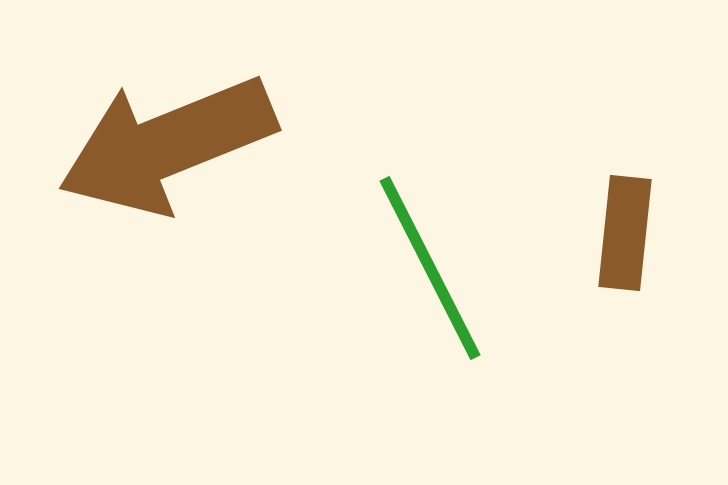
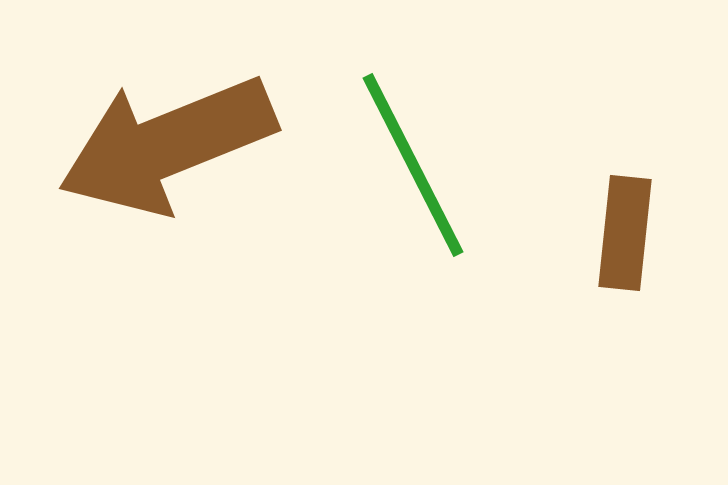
green line: moved 17 px left, 103 px up
